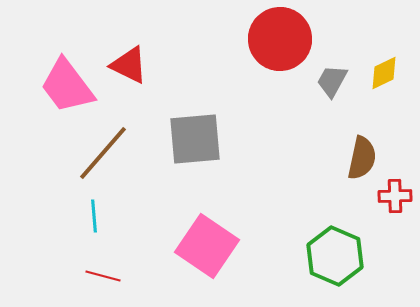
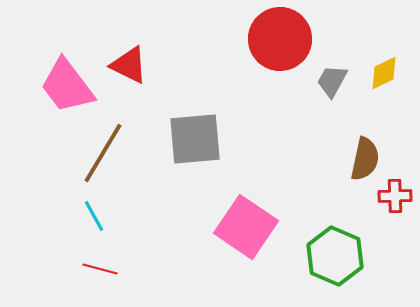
brown line: rotated 10 degrees counterclockwise
brown semicircle: moved 3 px right, 1 px down
cyan line: rotated 24 degrees counterclockwise
pink square: moved 39 px right, 19 px up
red line: moved 3 px left, 7 px up
